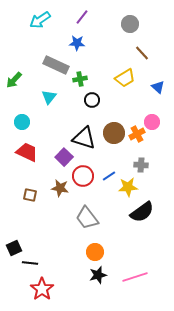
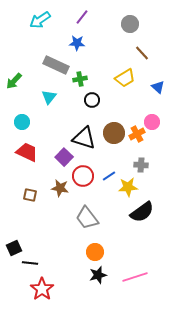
green arrow: moved 1 px down
